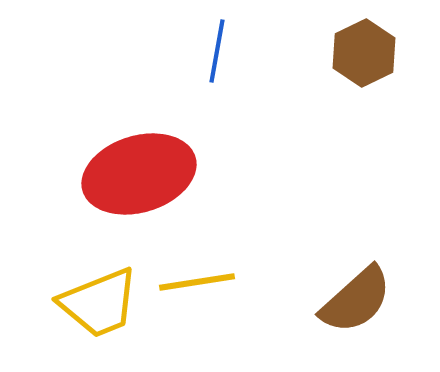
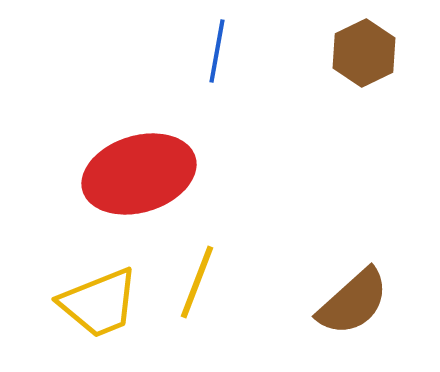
yellow line: rotated 60 degrees counterclockwise
brown semicircle: moved 3 px left, 2 px down
